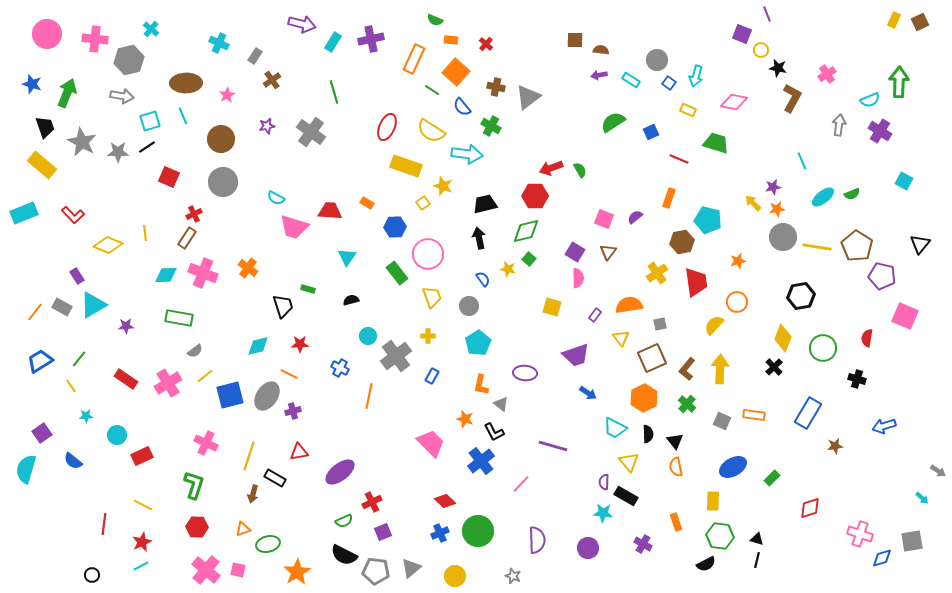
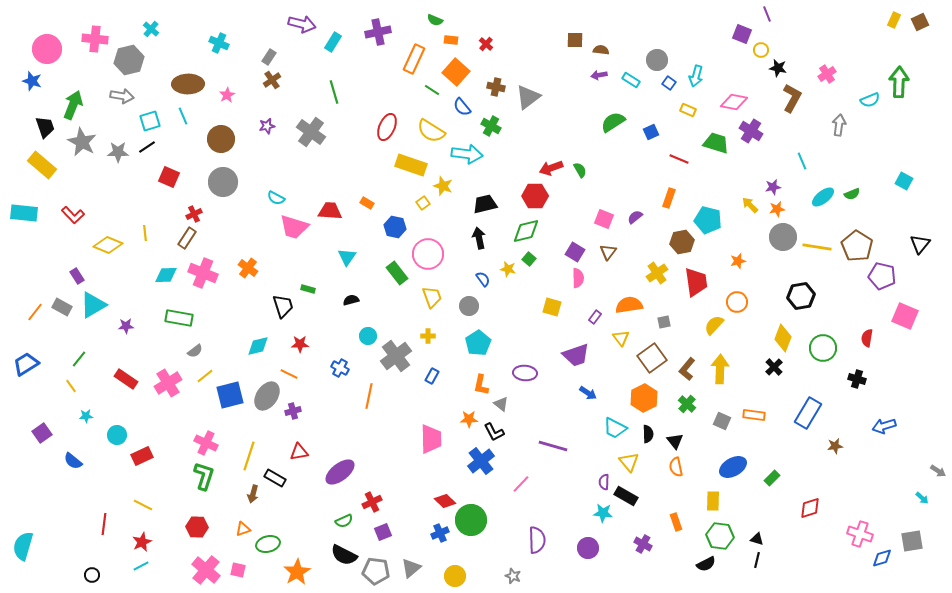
pink circle at (47, 34): moved 15 px down
purple cross at (371, 39): moved 7 px right, 7 px up
gray rectangle at (255, 56): moved 14 px right, 1 px down
brown ellipse at (186, 83): moved 2 px right, 1 px down
blue star at (32, 84): moved 3 px up
green arrow at (67, 93): moved 6 px right, 12 px down
purple cross at (880, 131): moved 129 px left
yellow rectangle at (406, 166): moved 5 px right, 1 px up
yellow arrow at (753, 203): moved 3 px left, 2 px down
cyan rectangle at (24, 213): rotated 28 degrees clockwise
blue hexagon at (395, 227): rotated 15 degrees clockwise
purple rectangle at (595, 315): moved 2 px down
gray square at (660, 324): moved 4 px right, 2 px up
brown square at (652, 358): rotated 12 degrees counterclockwise
blue trapezoid at (40, 361): moved 14 px left, 3 px down
orange star at (465, 419): moved 4 px right; rotated 18 degrees counterclockwise
pink trapezoid at (431, 443): moved 4 px up; rotated 44 degrees clockwise
cyan semicircle at (26, 469): moved 3 px left, 77 px down
green L-shape at (194, 485): moved 10 px right, 9 px up
green circle at (478, 531): moved 7 px left, 11 px up
